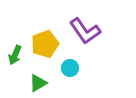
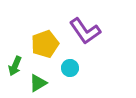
green arrow: moved 11 px down
